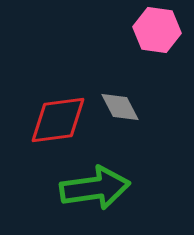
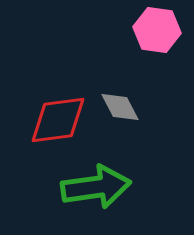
green arrow: moved 1 px right, 1 px up
